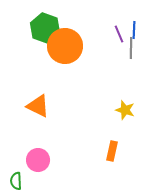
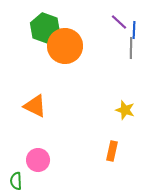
purple line: moved 12 px up; rotated 24 degrees counterclockwise
orange triangle: moved 3 px left
